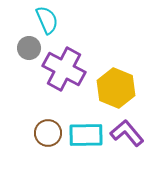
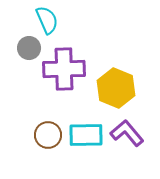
purple cross: rotated 30 degrees counterclockwise
brown circle: moved 2 px down
